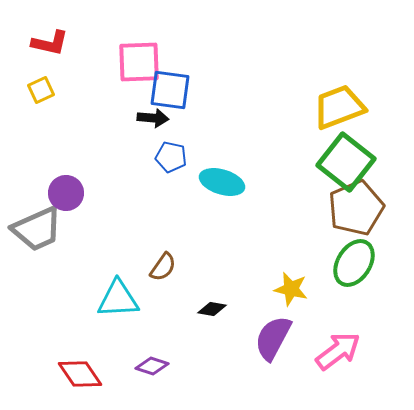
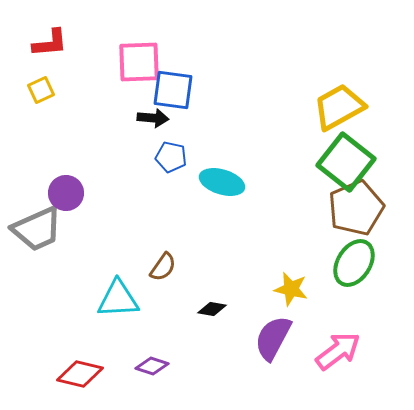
red L-shape: rotated 18 degrees counterclockwise
blue square: moved 3 px right
yellow trapezoid: rotated 8 degrees counterclockwise
red diamond: rotated 42 degrees counterclockwise
